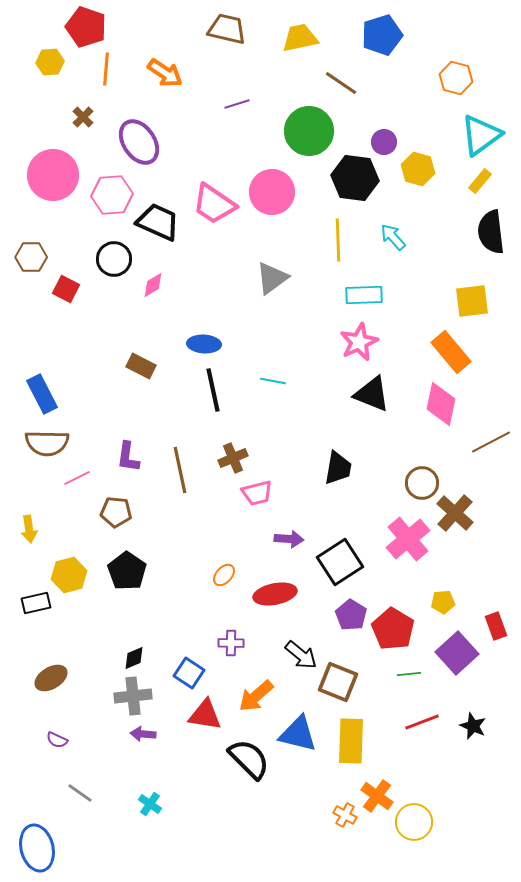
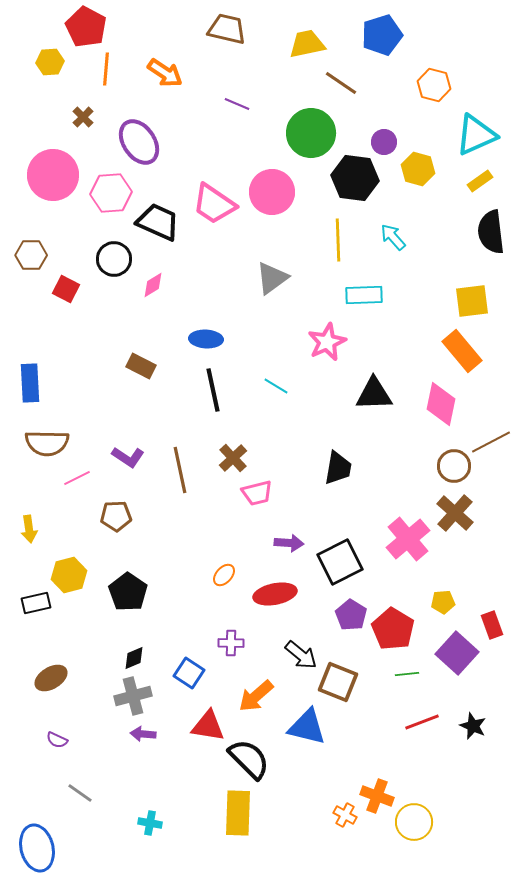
red pentagon at (86, 27): rotated 9 degrees clockwise
yellow trapezoid at (300, 38): moved 7 px right, 6 px down
orange hexagon at (456, 78): moved 22 px left, 7 px down
purple line at (237, 104): rotated 40 degrees clockwise
green circle at (309, 131): moved 2 px right, 2 px down
cyan triangle at (481, 135): moved 5 px left; rotated 12 degrees clockwise
yellow rectangle at (480, 181): rotated 15 degrees clockwise
pink hexagon at (112, 195): moved 1 px left, 2 px up
brown hexagon at (31, 257): moved 2 px up
pink star at (359, 342): moved 32 px left
blue ellipse at (204, 344): moved 2 px right, 5 px up
orange rectangle at (451, 352): moved 11 px right, 1 px up
cyan line at (273, 381): moved 3 px right, 5 px down; rotated 20 degrees clockwise
blue rectangle at (42, 394): moved 12 px left, 11 px up; rotated 24 degrees clockwise
black triangle at (372, 394): moved 2 px right; rotated 24 degrees counterclockwise
purple L-shape at (128, 457): rotated 64 degrees counterclockwise
brown cross at (233, 458): rotated 20 degrees counterclockwise
brown circle at (422, 483): moved 32 px right, 17 px up
brown pentagon at (116, 512): moved 4 px down; rotated 8 degrees counterclockwise
purple arrow at (289, 539): moved 4 px down
black square at (340, 562): rotated 6 degrees clockwise
black pentagon at (127, 571): moved 1 px right, 21 px down
red rectangle at (496, 626): moved 4 px left, 1 px up
purple square at (457, 653): rotated 6 degrees counterclockwise
green line at (409, 674): moved 2 px left
gray cross at (133, 696): rotated 9 degrees counterclockwise
red triangle at (205, 715): moved 3 px right, 11 px down
blue triangle at (298, 734): moved 9 px right, 7 px up
yellow rectangle at (351, 741): moved 113 px left, 72 px down
orange cross at (377, 796): rotated 16 degrees counterclockwise
cyan cross at (150, 804): moved 19 px down; rotated 25 degrees counterclockwise
